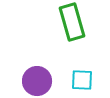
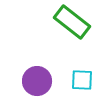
green rectangle: rotated 36 degrees counterclockwise
